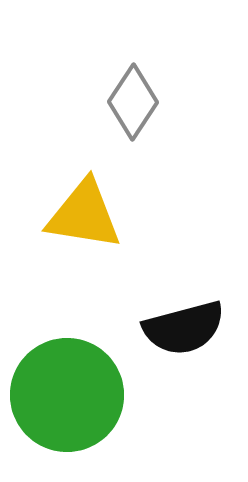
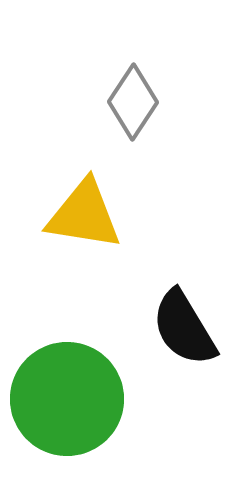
black semicircle: rotated 74 degrees clockwise
green circle: moved 4 px down
